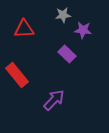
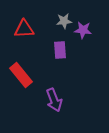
gray star: moved 1 px right, 6 px down
purple rectangle: moved 7 px left, 4 px up; rotated 42 degrees clockwise
red rectangle: moved 4 px right
purple arrow: rotated 115 degrees clockwise
